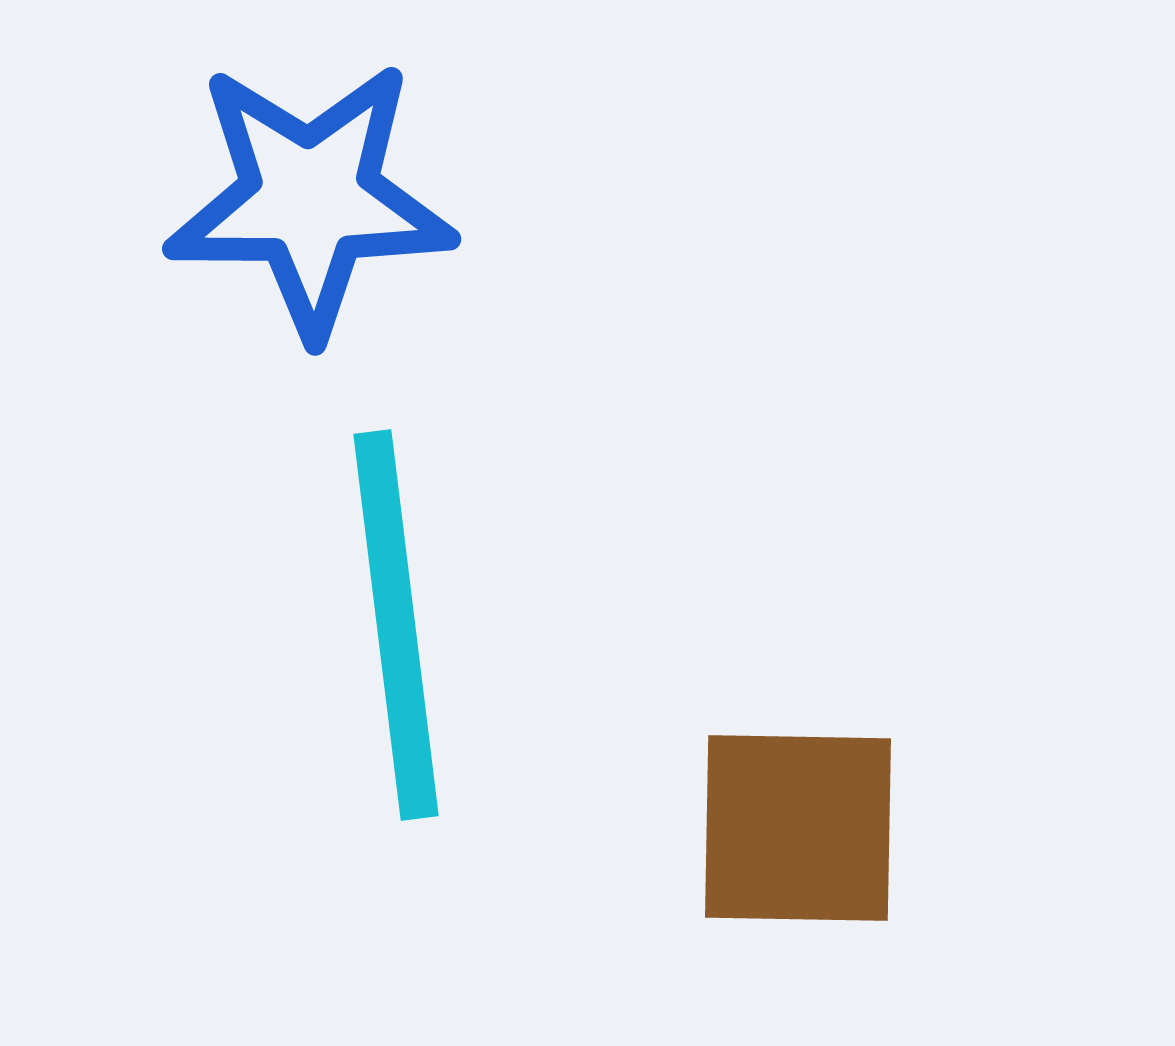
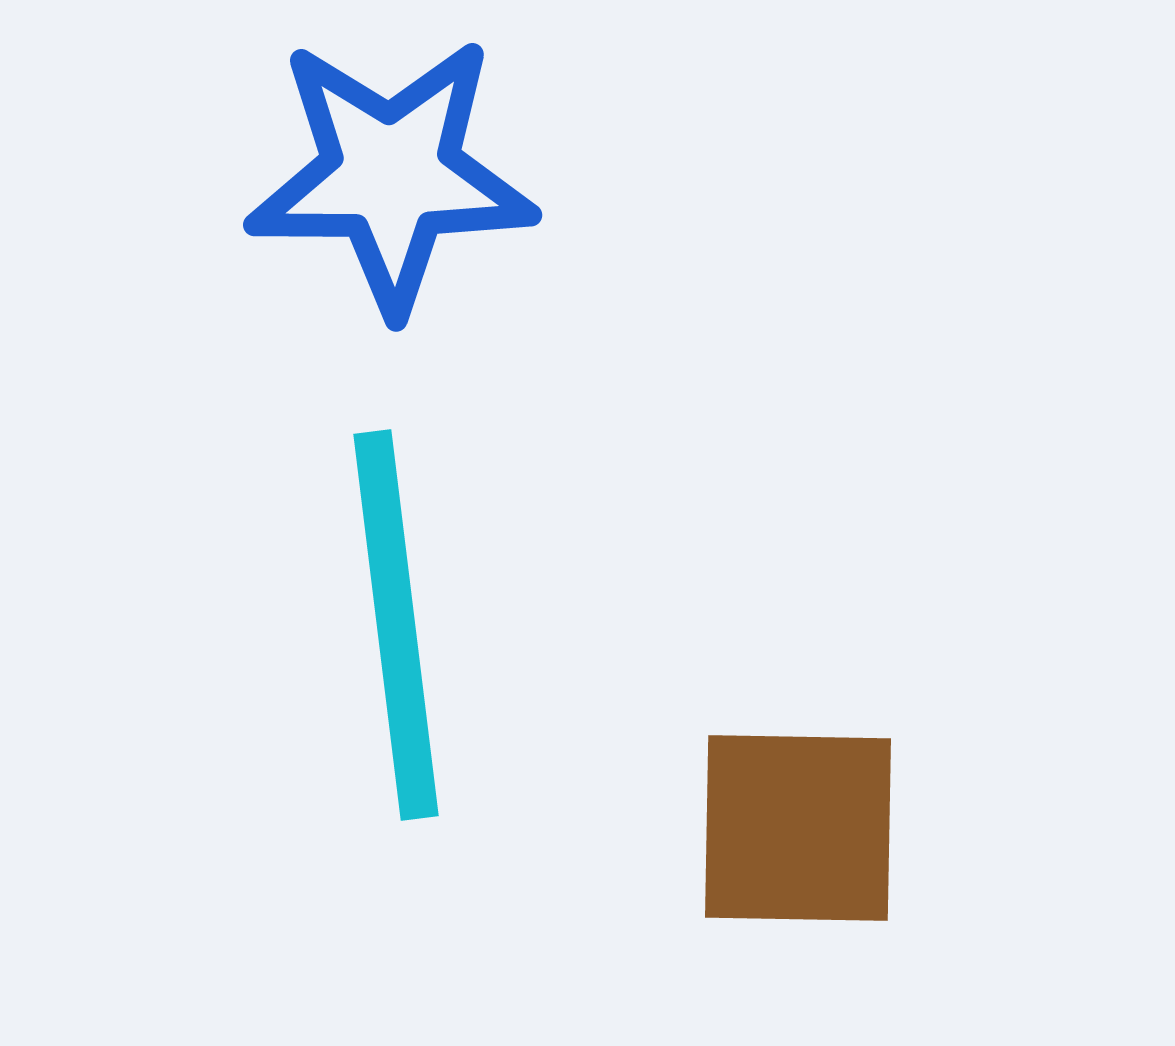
blue star: moved 81 px right, 24 px up
